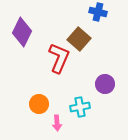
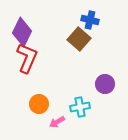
blue cross: moved 8 px left, 8 px down
red L-shape: moved 32 px left
pink arrow: moved 1 px up; rotated 63 degrees clockwise
